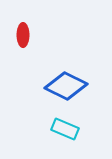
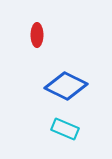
red ellipse: moved 14 px right
